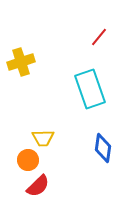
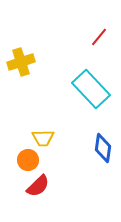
cyan rectangle: moved 1 px right; rotated 24 degrees counterclockwise
